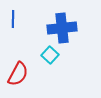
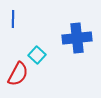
blue cross: moved 15 px right, 10 px down
cyan square: moved 13 px left
